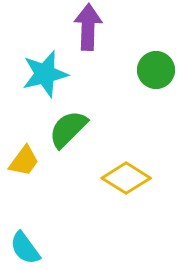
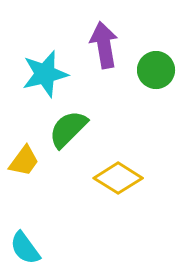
purple arrow: moved 16 px right, 18 px down; rotated 12 degrees counterclockwise
yellow diamond: moved 8 px left
